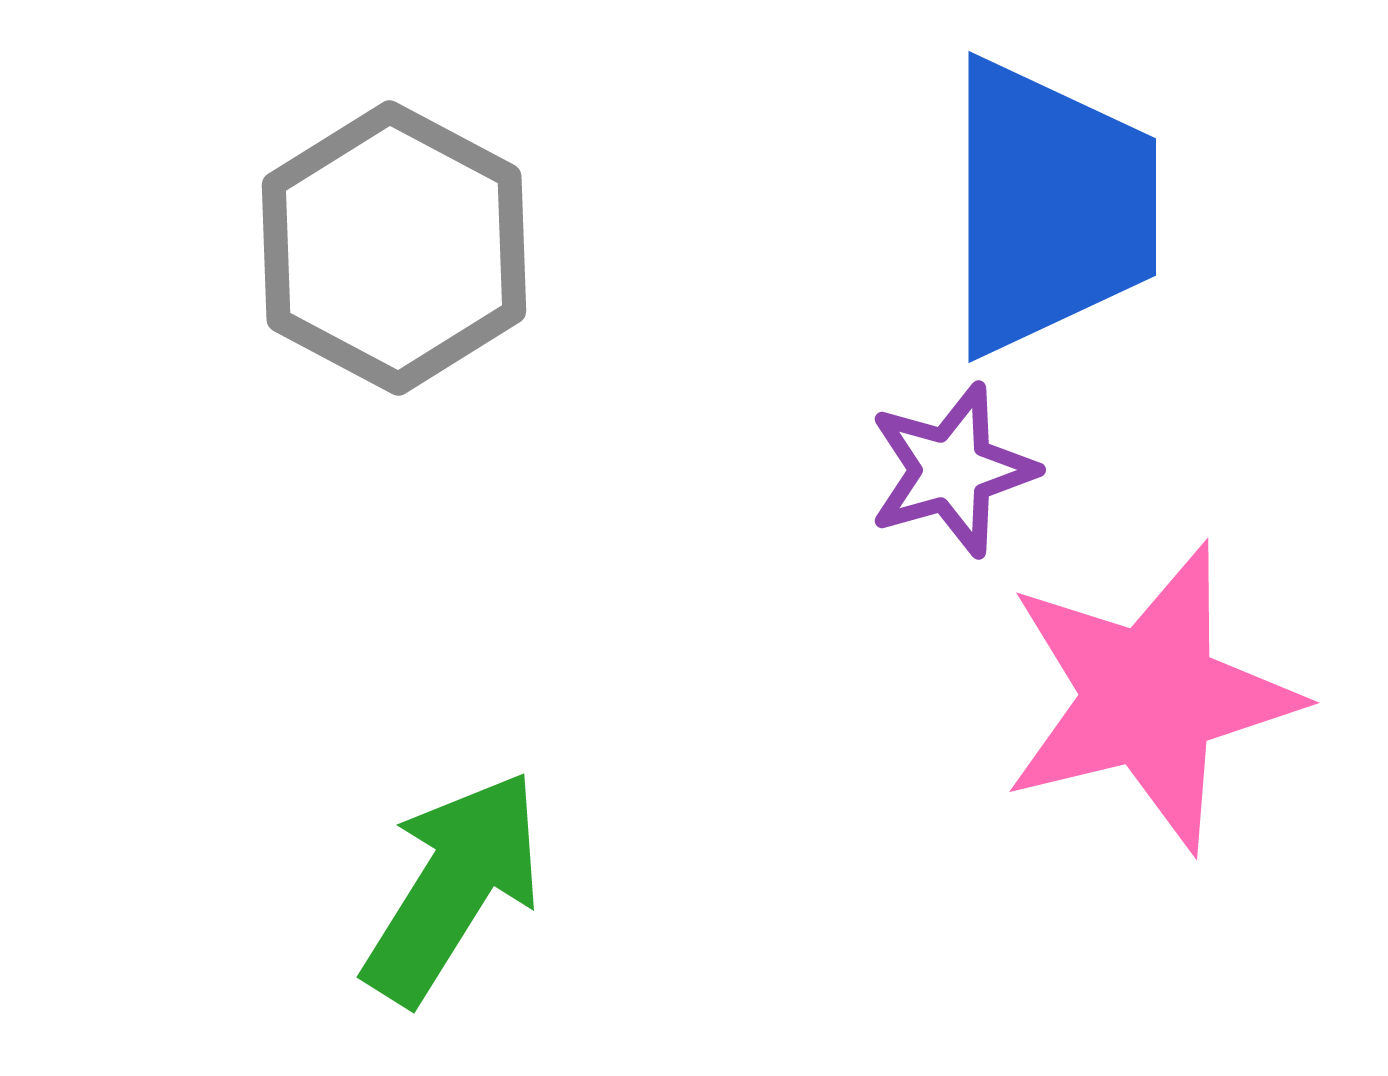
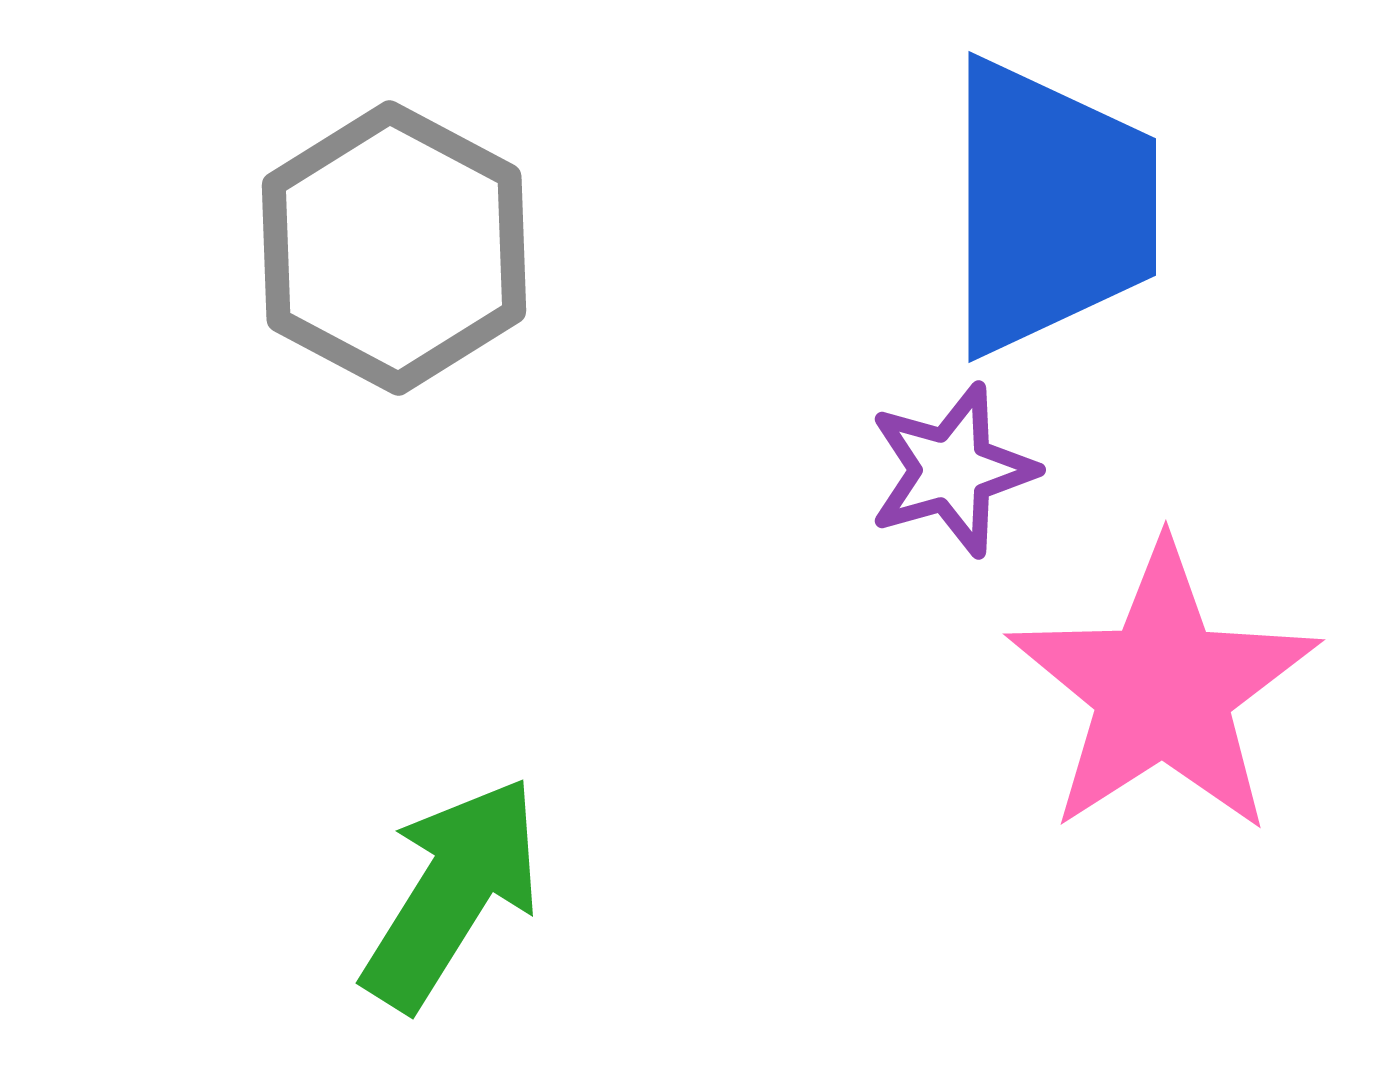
pink star: moved 13 px right, 8 px up; rotated 19 degrees counterclockwise
green arrow: moved 1 px left, 6 px down
